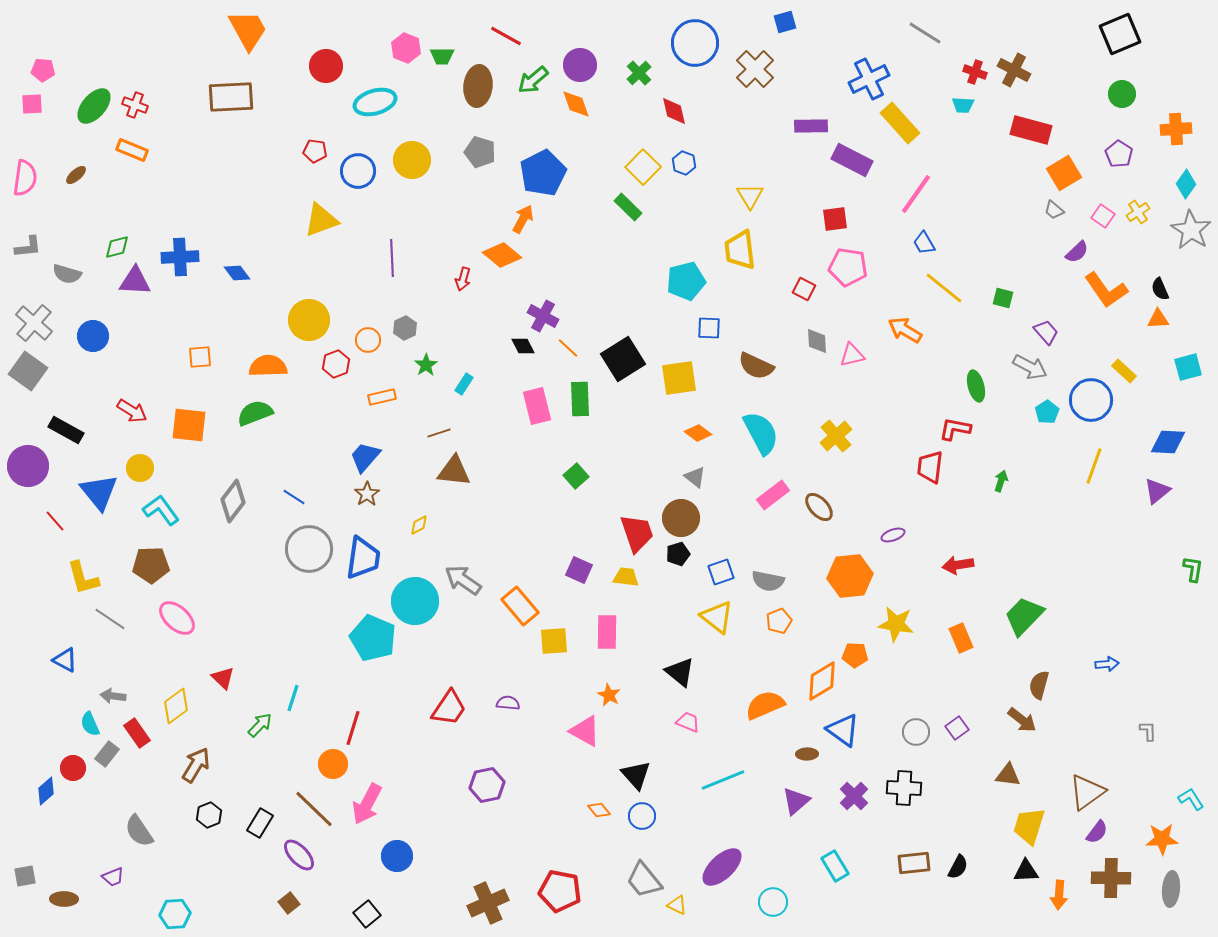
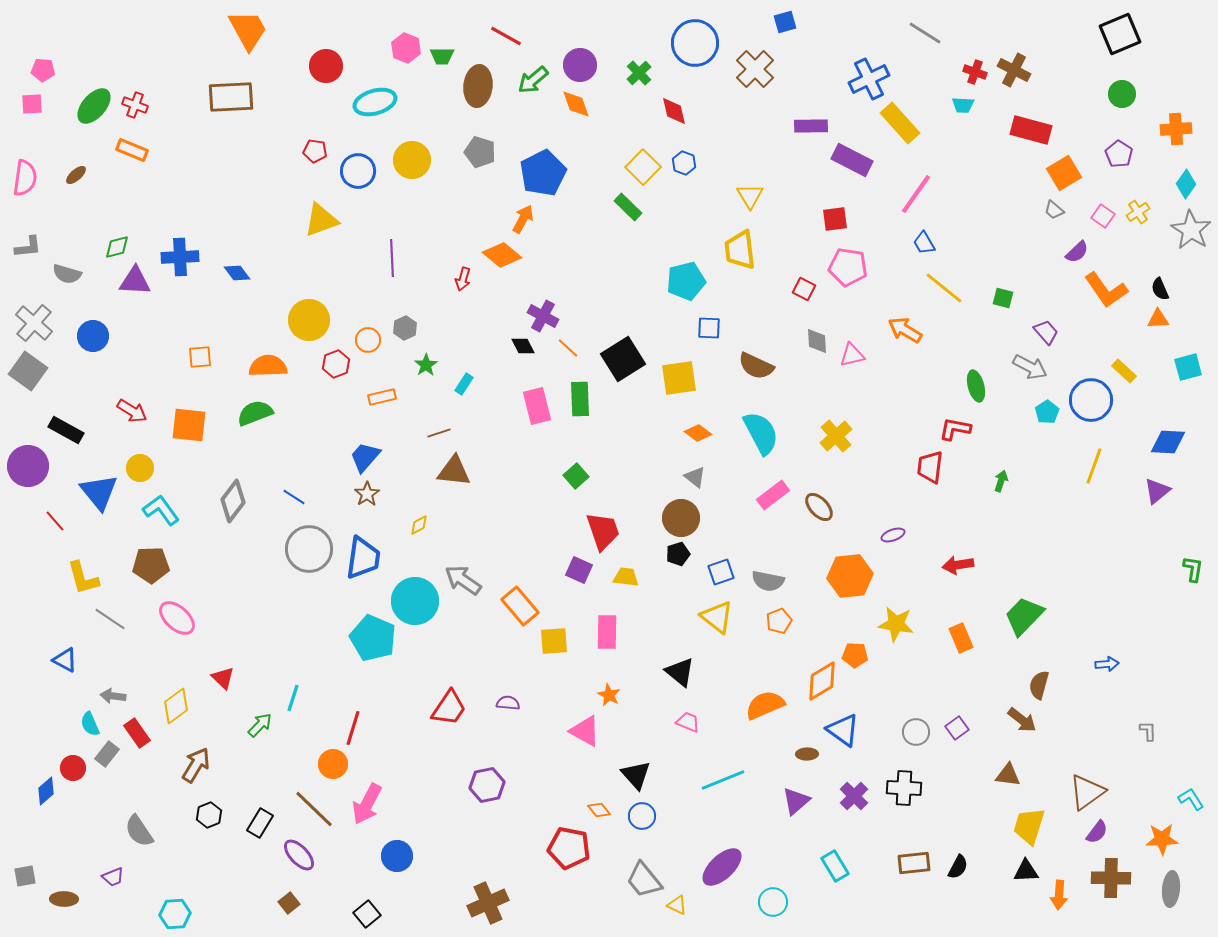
red trapezoid at (637, 533): moved 34 px left, 2 px up
red pentagon at (560, 891): moved 9 px right, 43 px up
